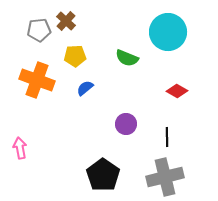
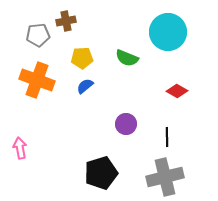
brown cross: rotated 36 degrees clockwise
gray pentagon: moved 1 px left, 5 px down
yellow pentagon: moved 7 px right, 2 px down
blue semicircle: moved 2 px up
black pentagon: moved 2 px left, 2 px up; rotated 20 degrees clockwise
